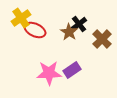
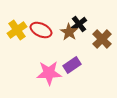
yellow cross: moved 4 px left, 12 px down
red ellipse: moved 6 px right
purple rectangle: moved 5 px up
